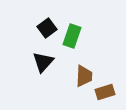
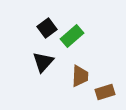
green rectangle: rotated 30 degrees clockwise
brown trapezoid: moved 4 px left
